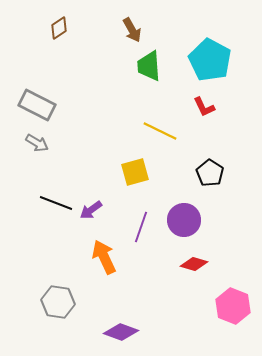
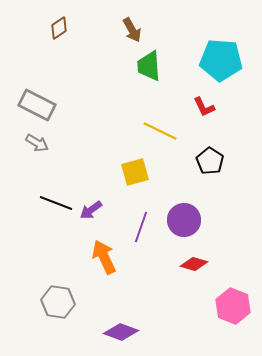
cyan pentagon: moved 11 px right; rotated 24 degrees counterclockwise
black pentagon: moved 12 px up
